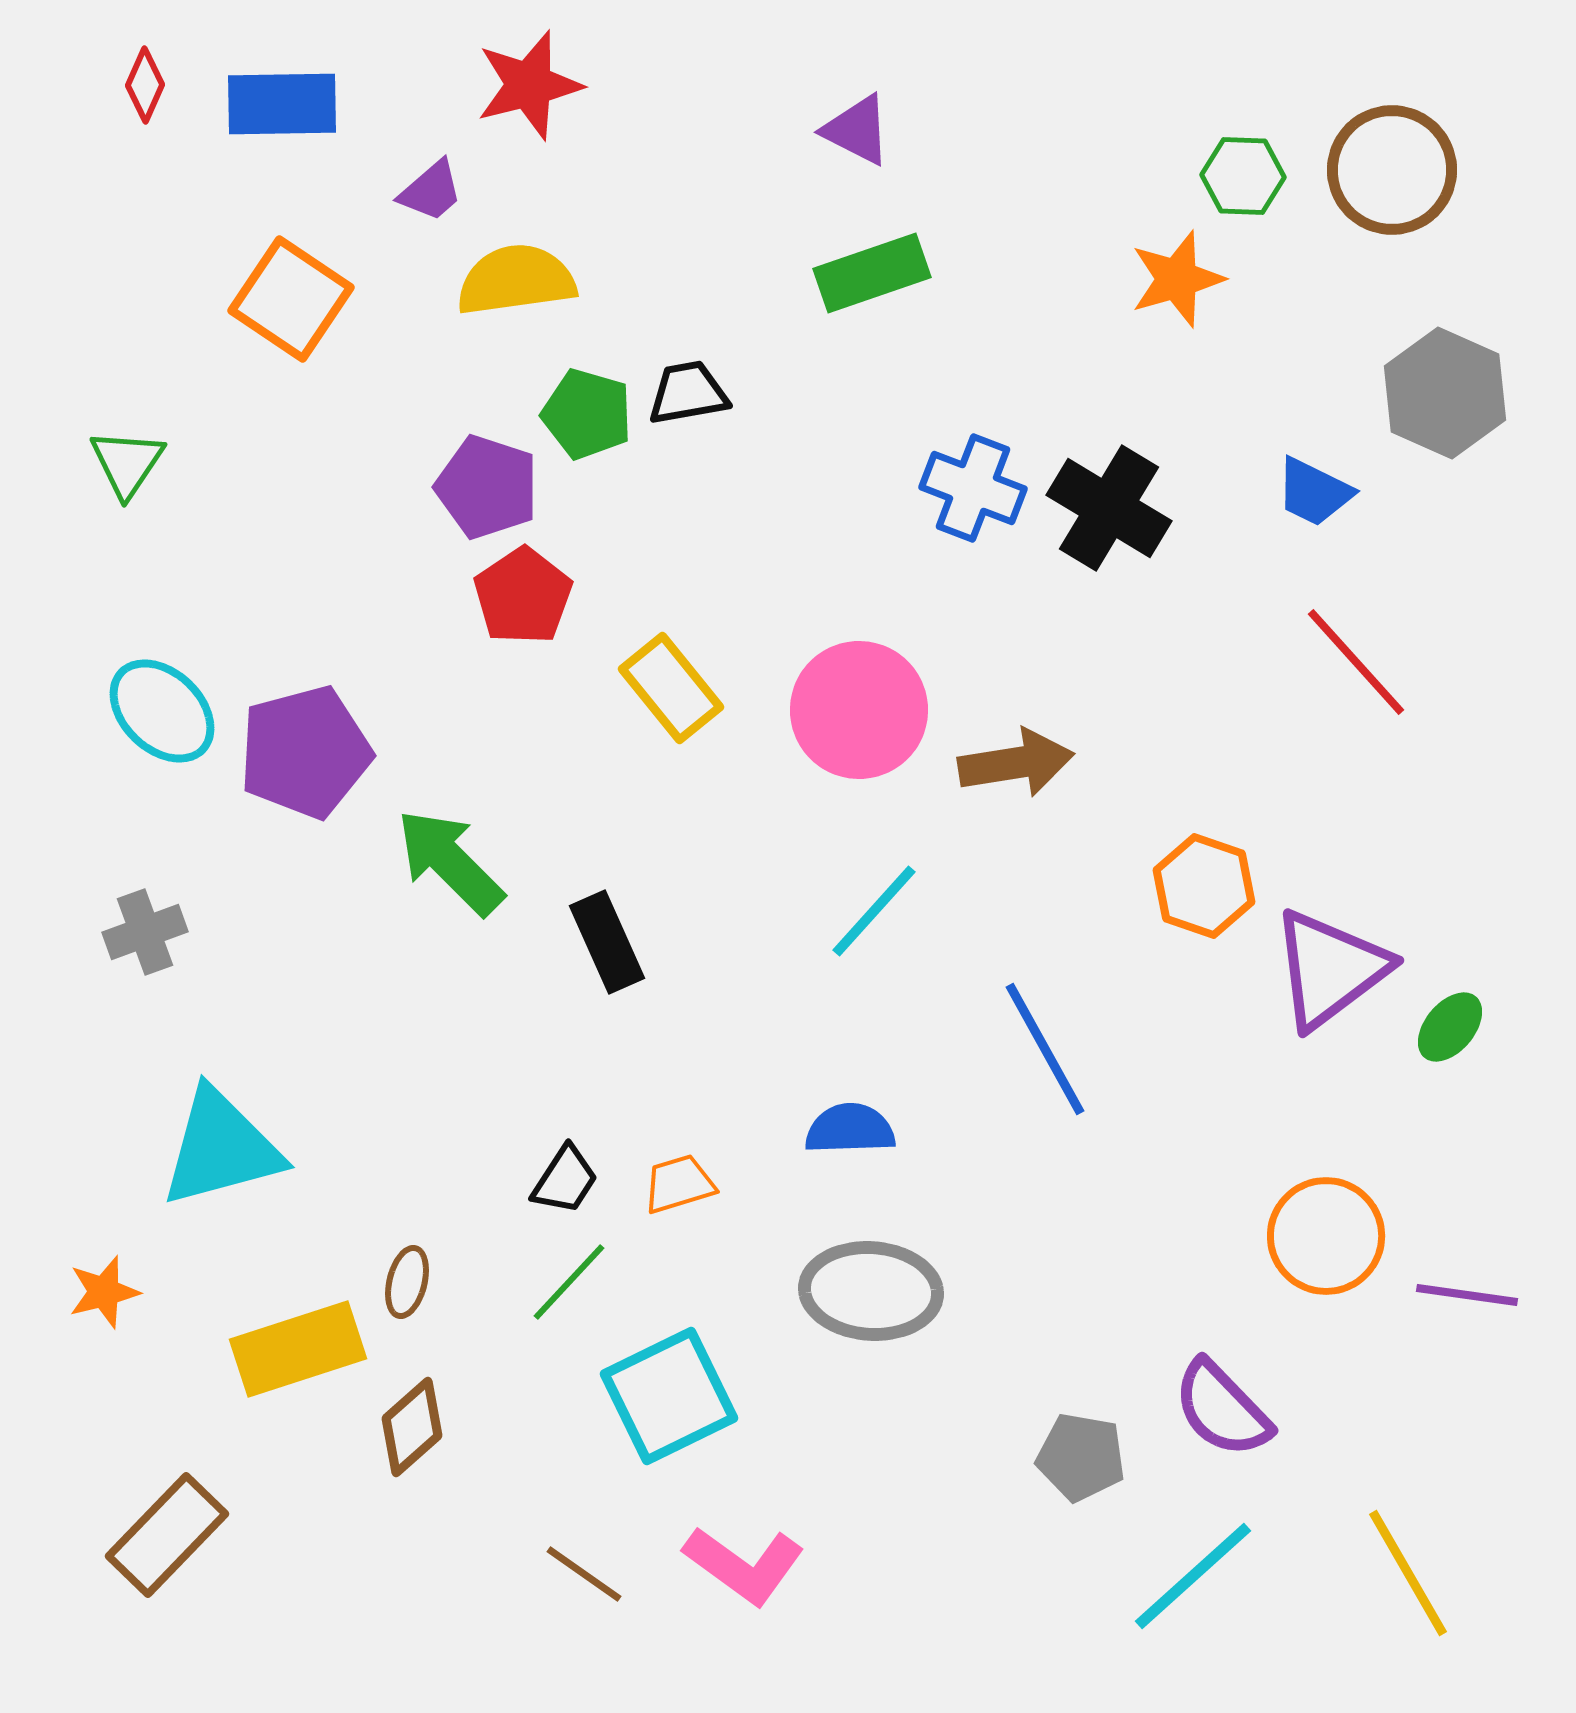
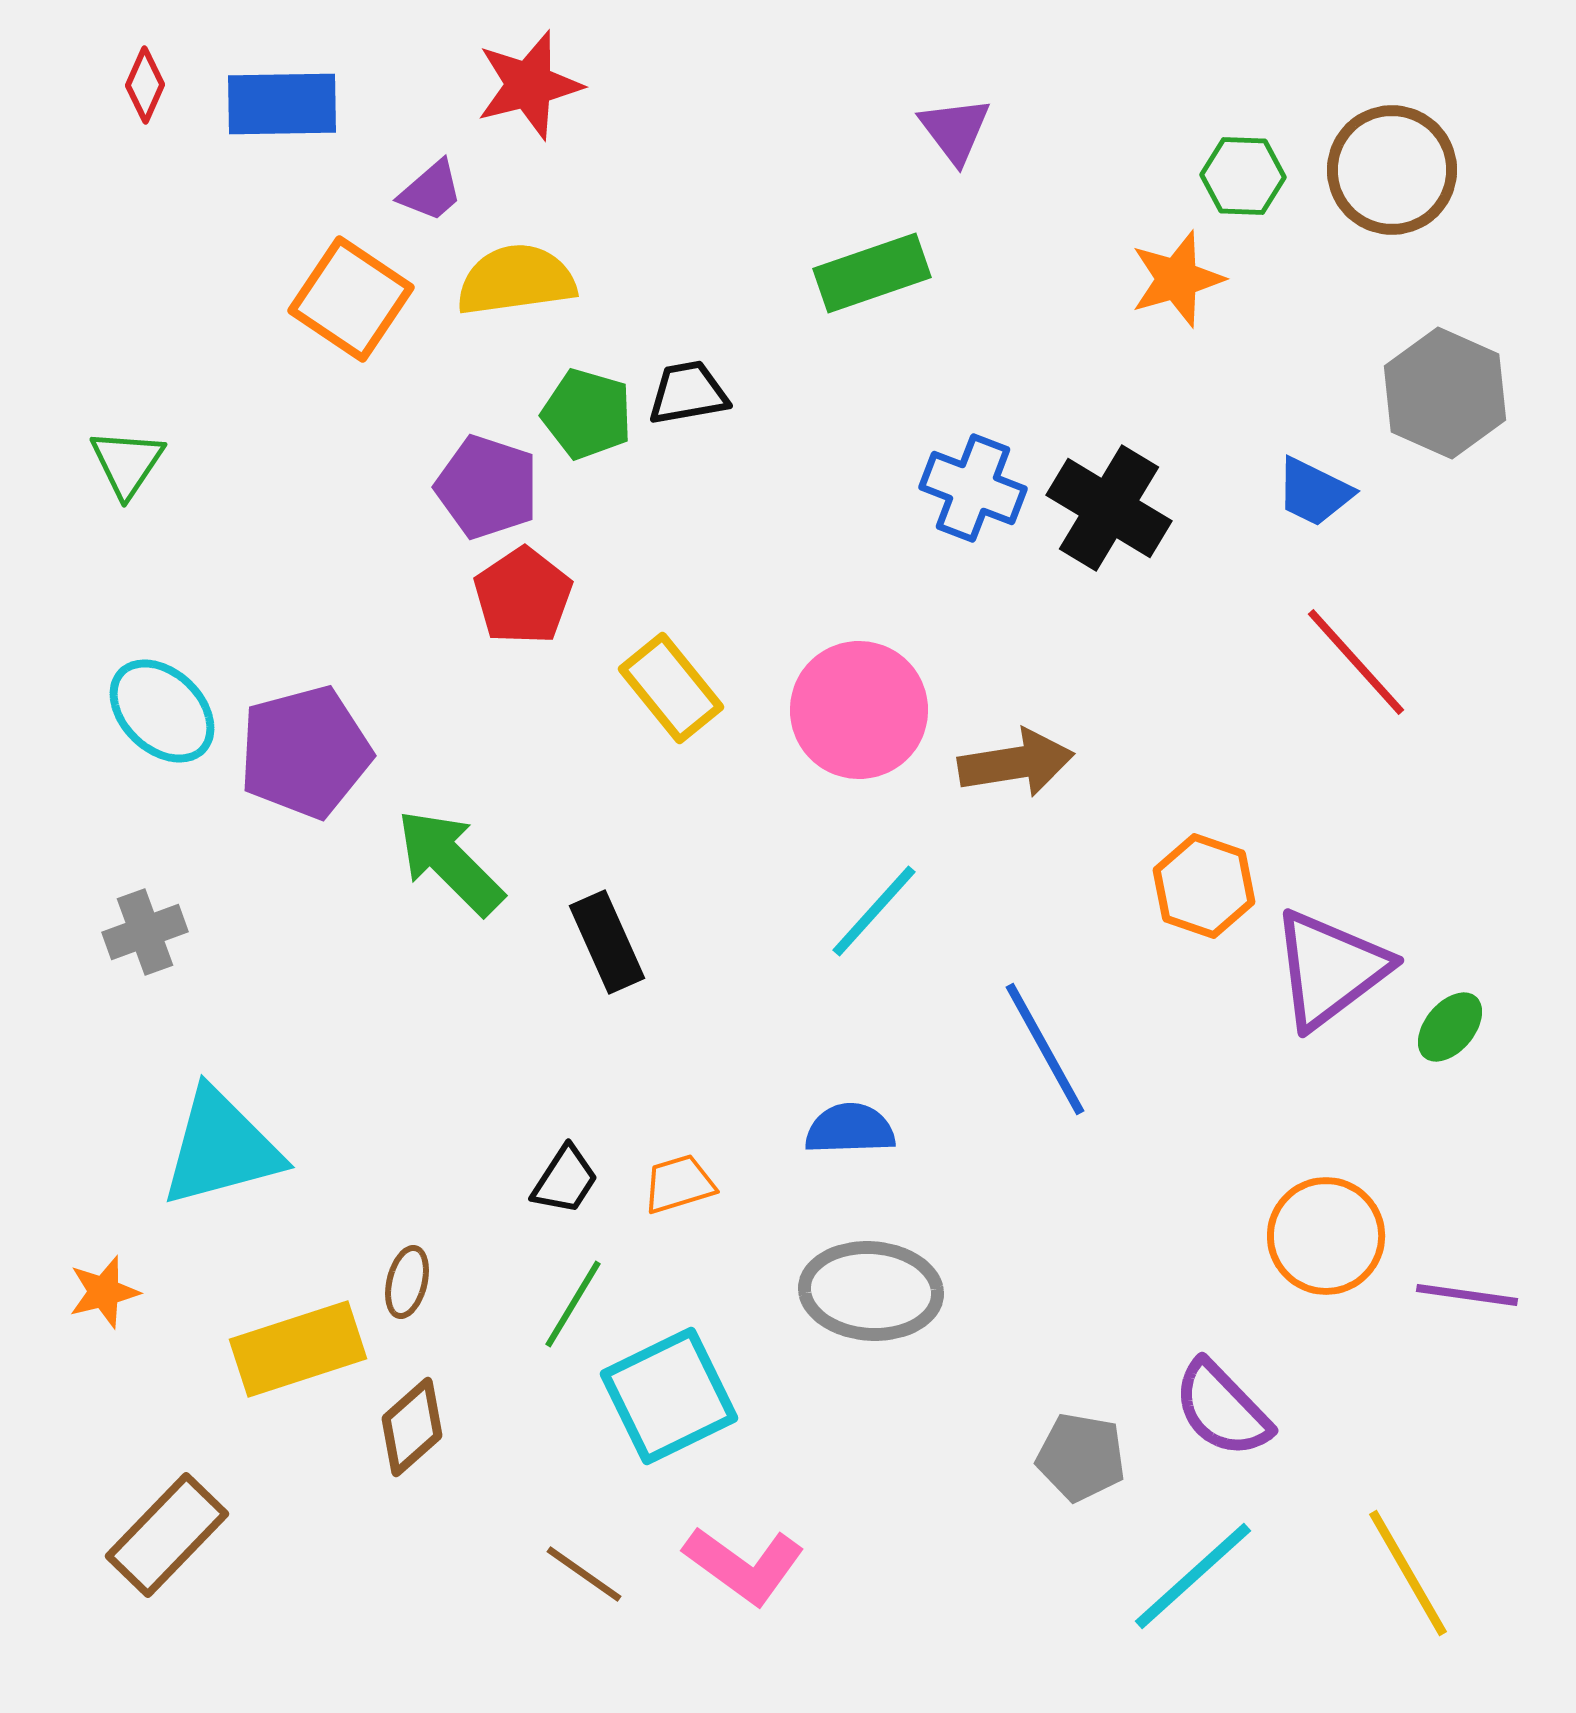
purple triangle at (857, 130): moved 98 px right; rotated 26 degrees clockwise
orange square at (291, 299): moved 60 px right
green line at (569, 1282): moved 4 px right, 22 px down; rotated 12 degrees counterclockwise
